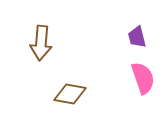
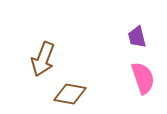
brown arrow: moved 2 px right, 16 px down; rotated 16 degrees clockwise
